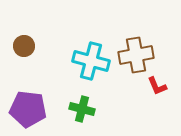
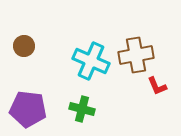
cyan cross: rotated 9 degrees clockwise
